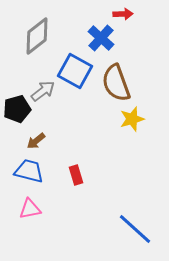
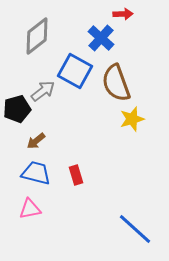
blue trapezoid: moved 7 px right, 2 px down
